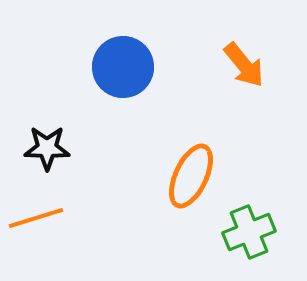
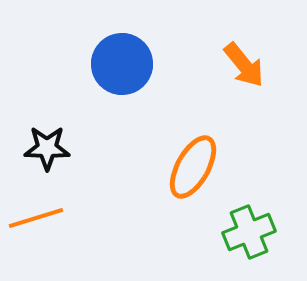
blue circle: moved 1 px left, 3 px up
orange ellipse: moved 2 px right, 9 px up; rotated 4 degrees clockwise
